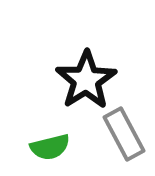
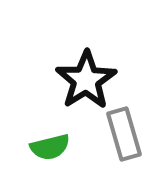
gray rectangle: rotated 12 degrees clockwise
